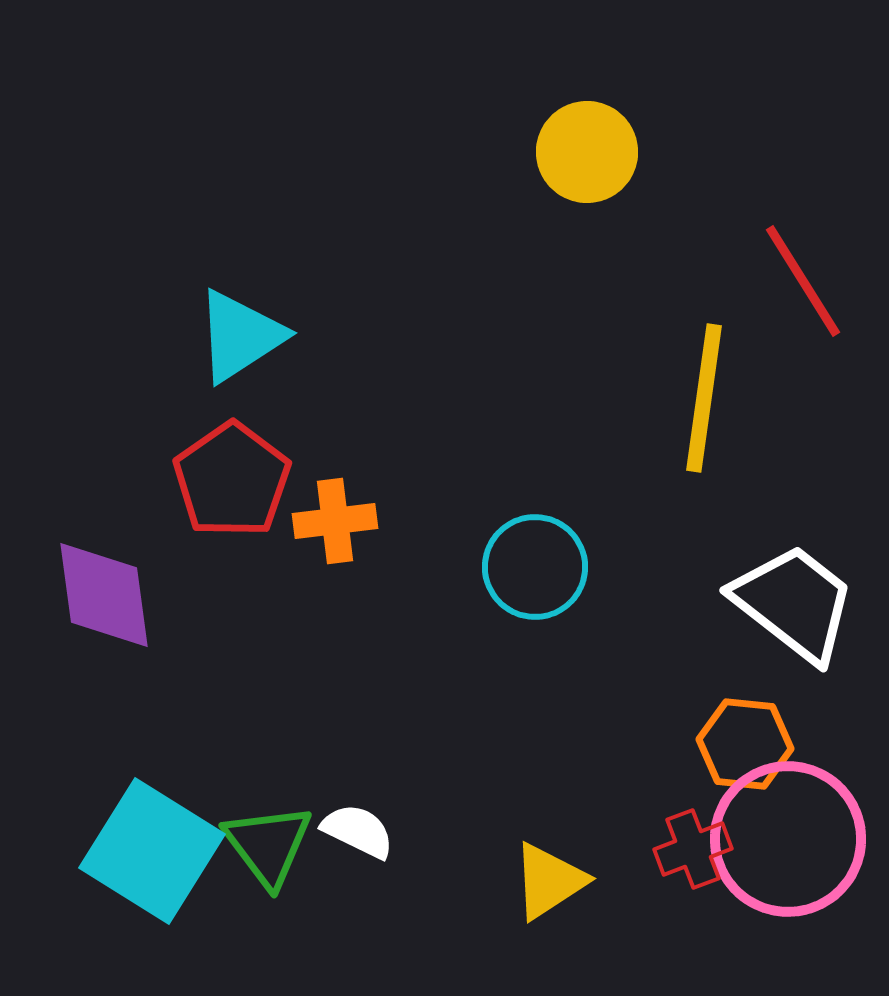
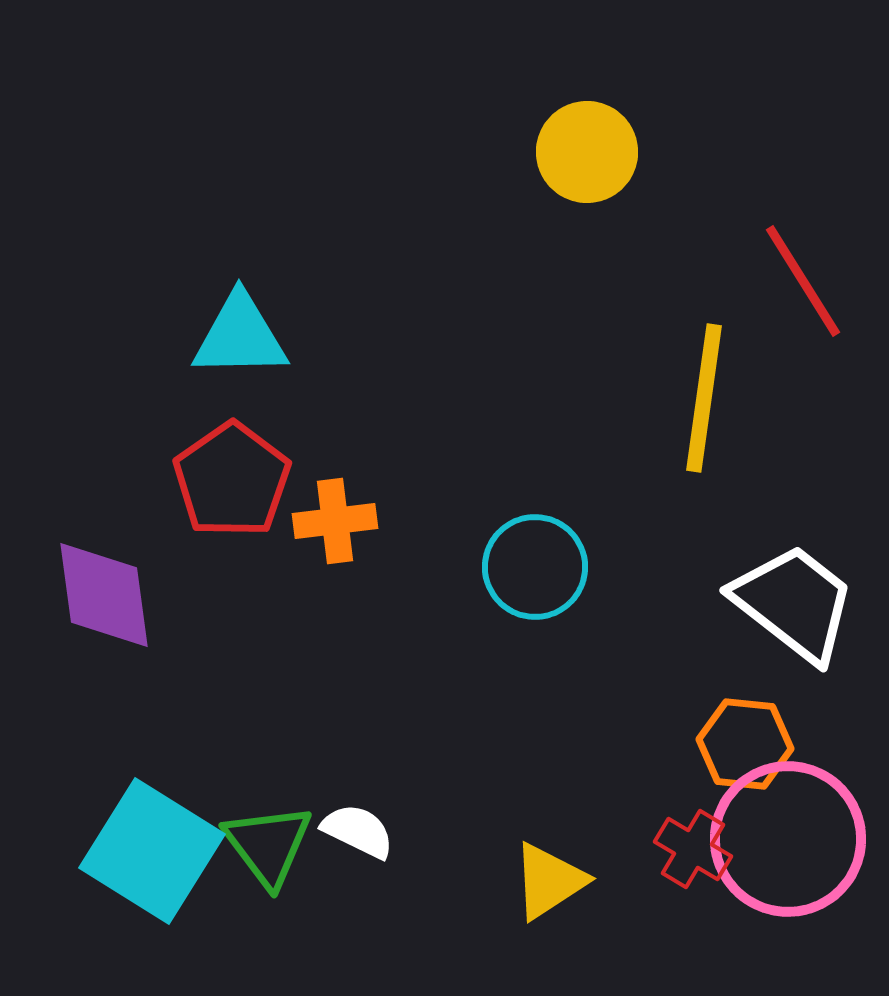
cyan triangle: rotated 32 degrees clockwise
red cross: rotated 38 degrees counterclockwise
